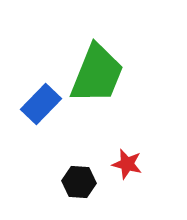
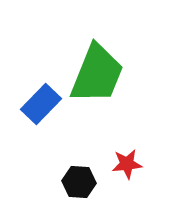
red star: rotated 20 degrees counterclockwise
